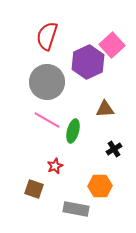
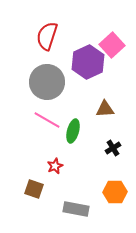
black cross: moved 1 px left, 1 px up
orange hexagon: moved 15 px right, 6 px down
